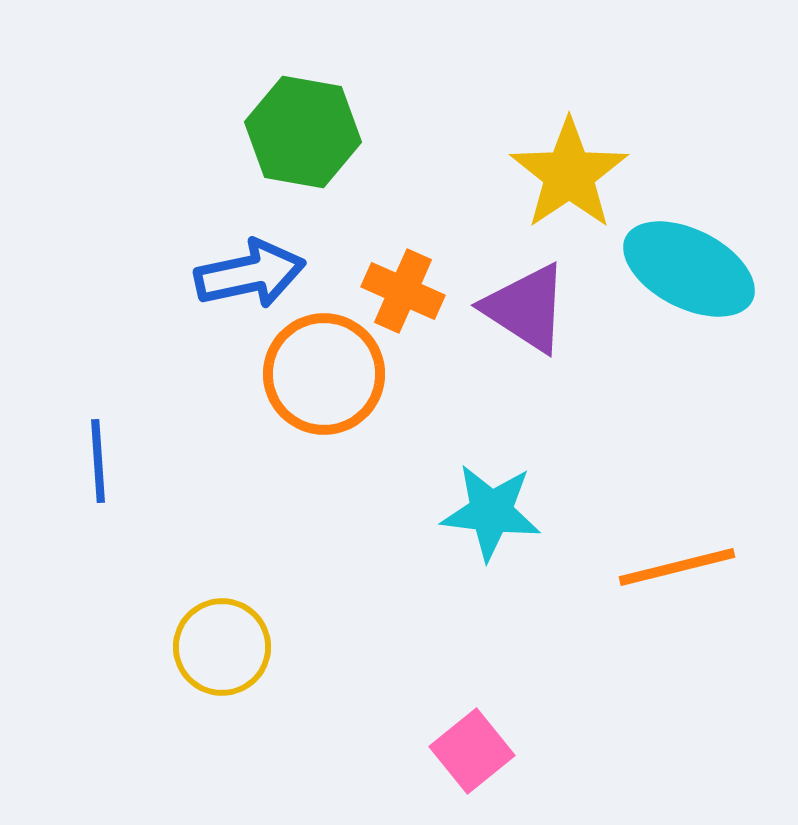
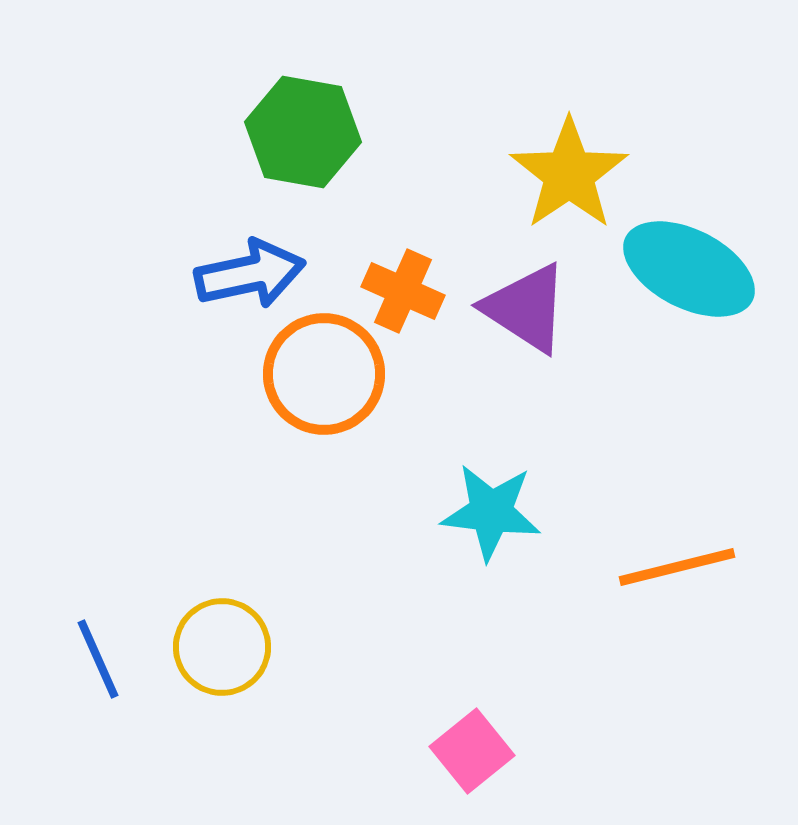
blue line: moved 198 px down; rotated 20 degrees counterclockwise
